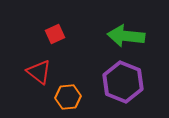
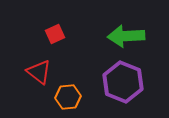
green arrow: rotated 9 degrees counterclockwise
